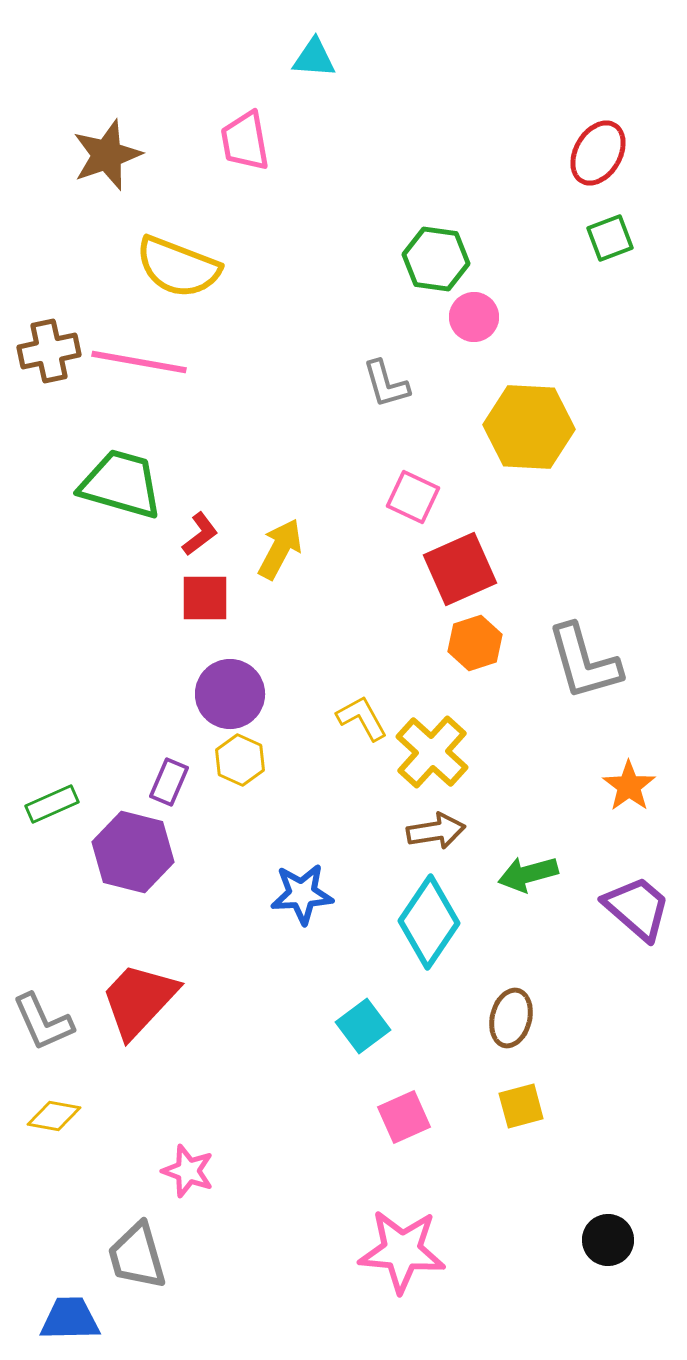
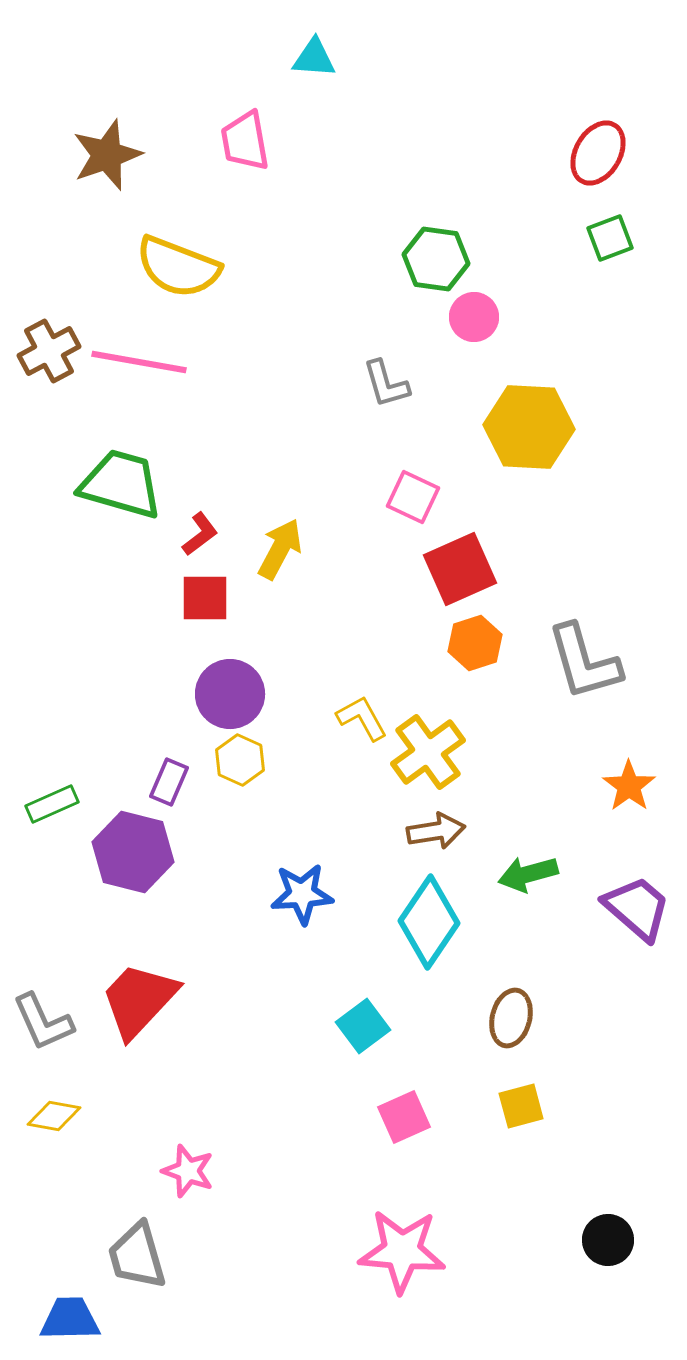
brown cross at (49, 351): rotated 16 degrees counterclockwise
yellow cross at (432, 752): moved 4 px left; rotated 12 degrees clockwise
